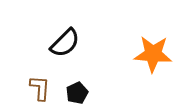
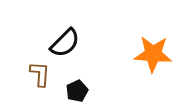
brown L-shape: moved 14 px up
black pentagon: moved 2 px up
